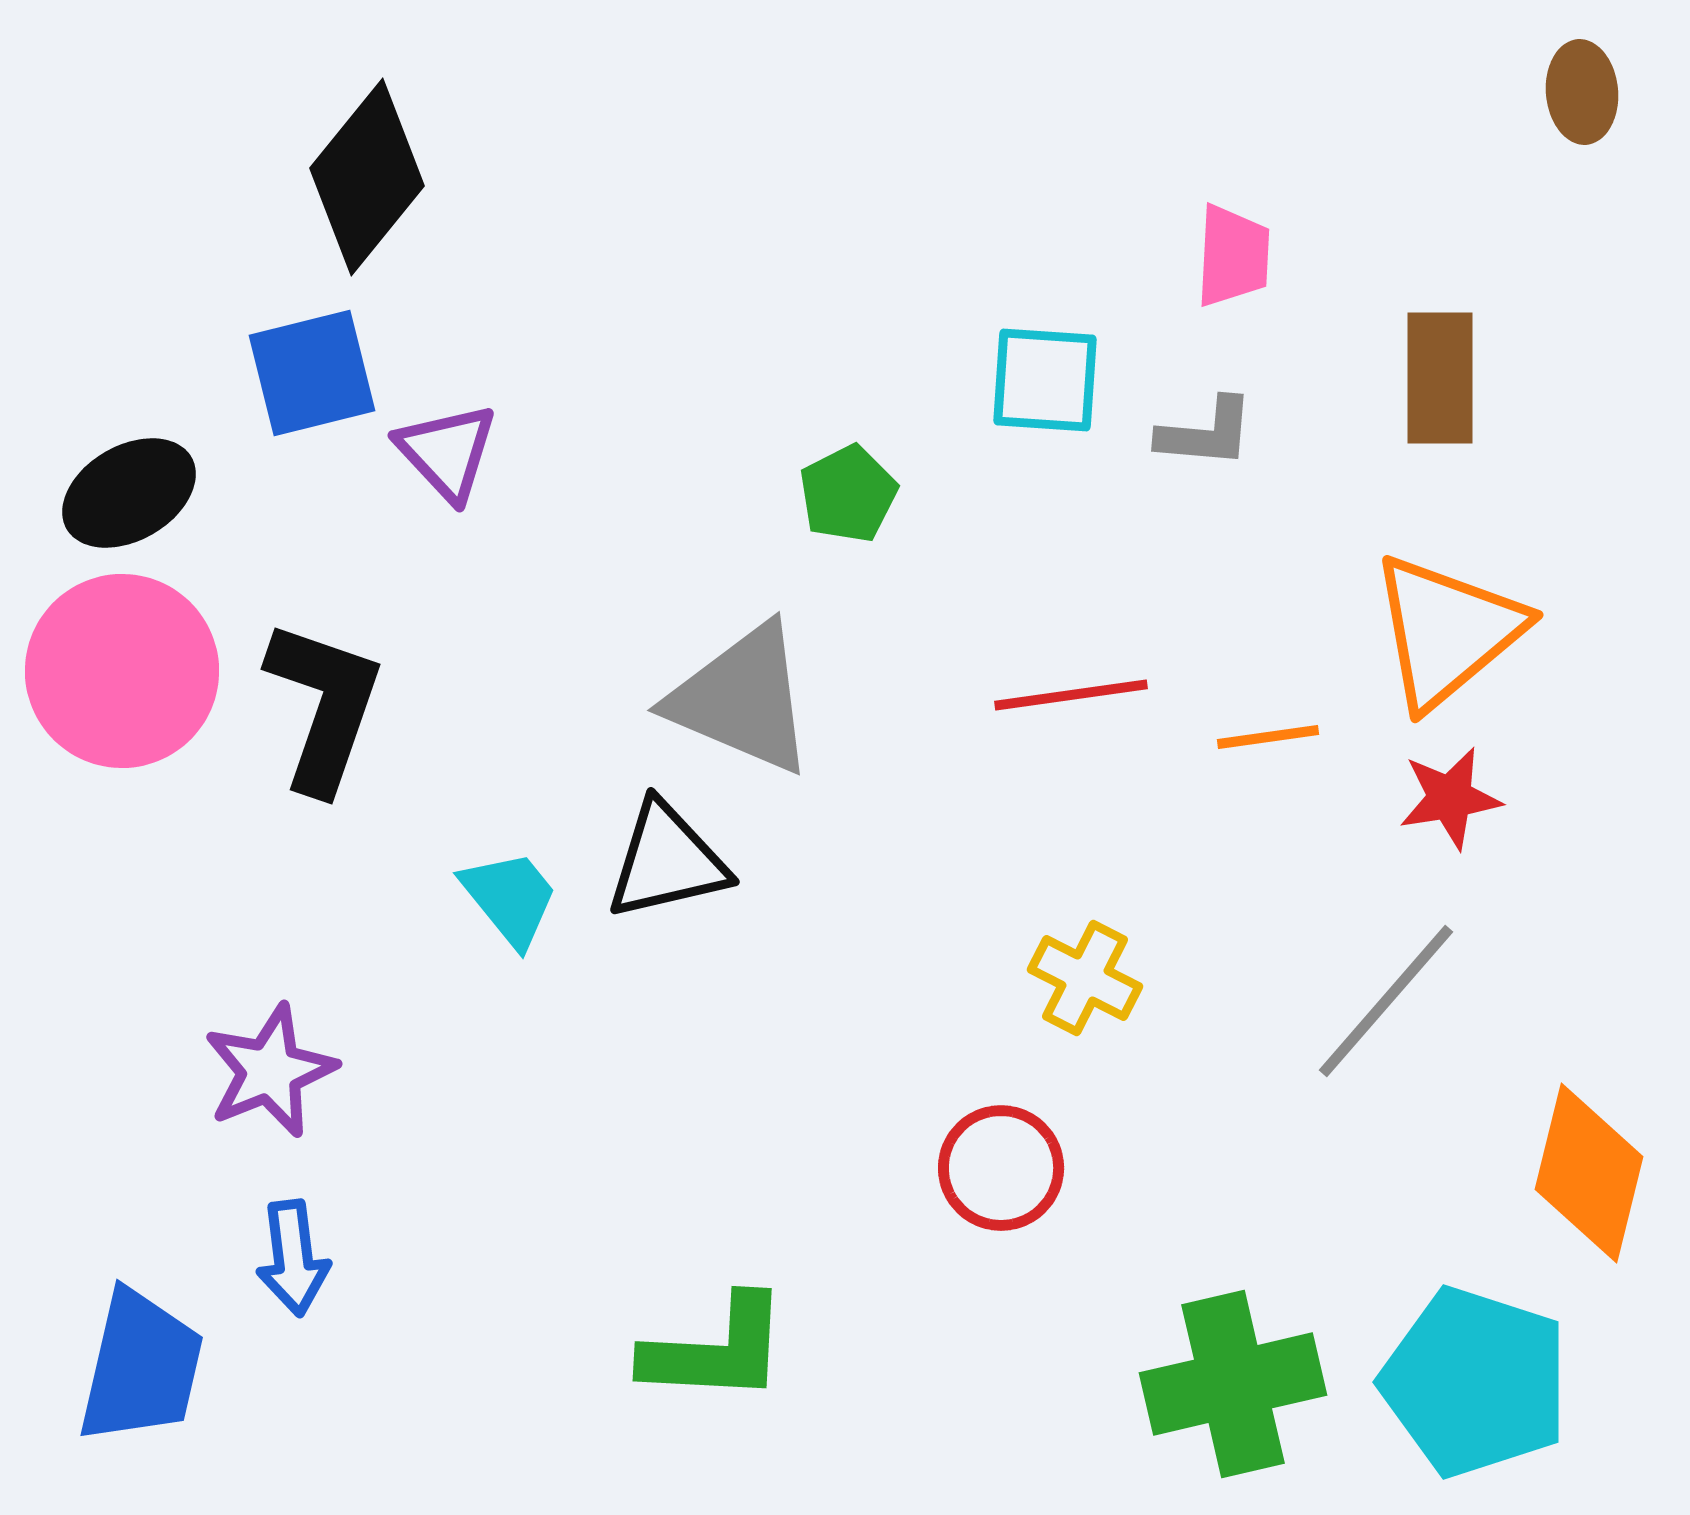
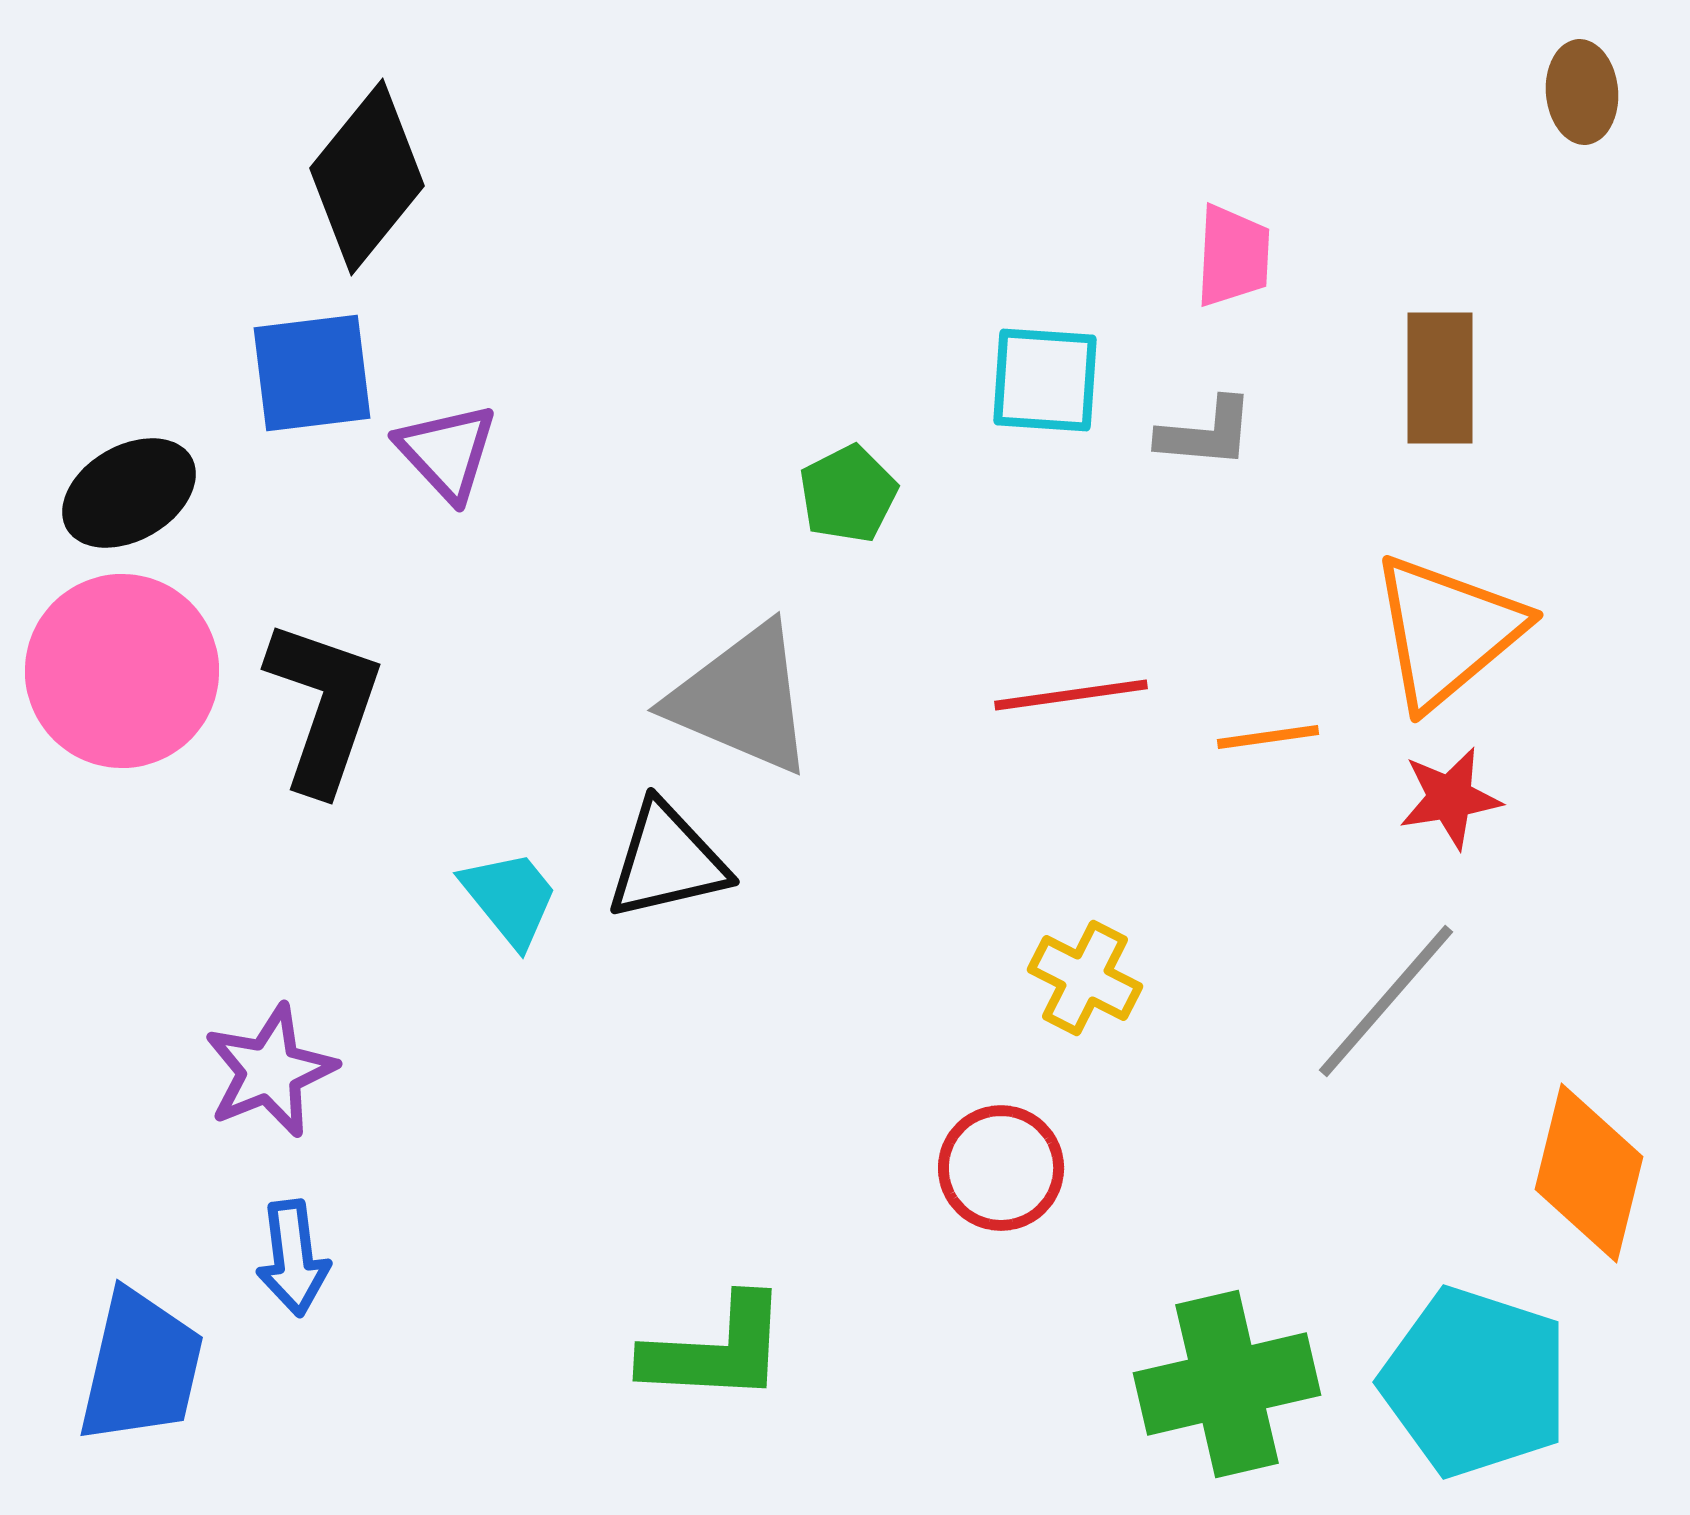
blue square: rotated 7 degrees clockwise
green cross: moved 6 px left
